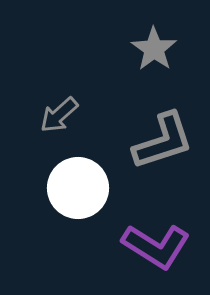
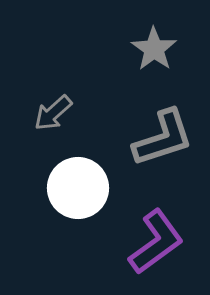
gray arrow: moved 6 px left, 2 px up
gray L-shape: moved 3 px up
purple L-shape: moved 4 px up; rotated 68 degrees counterclockwise
